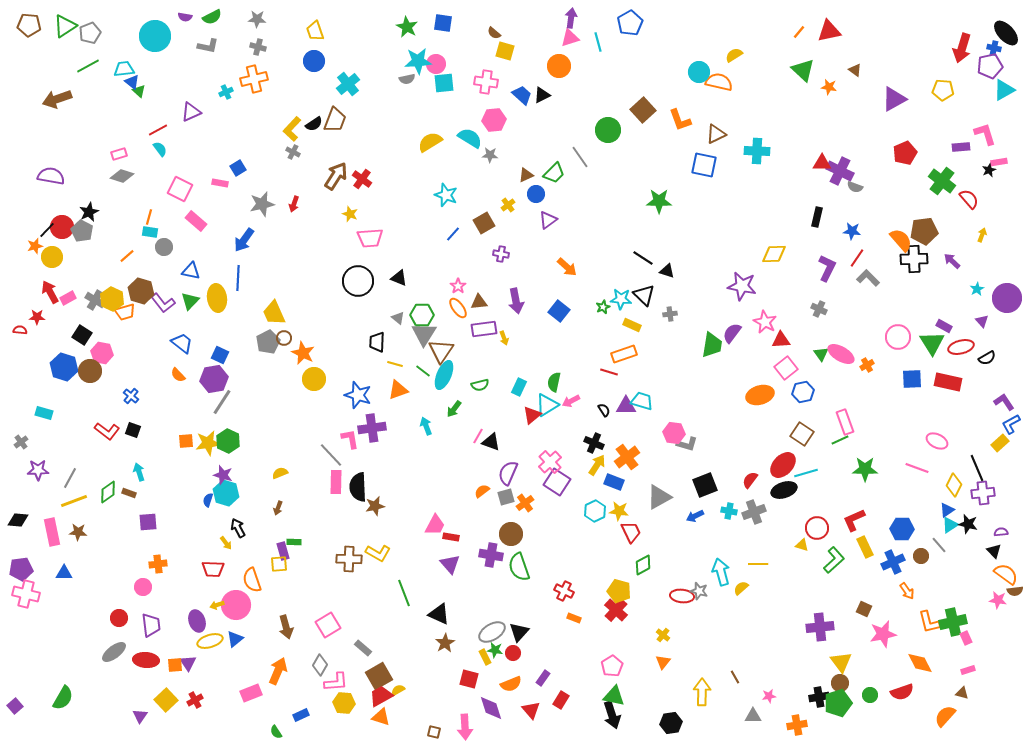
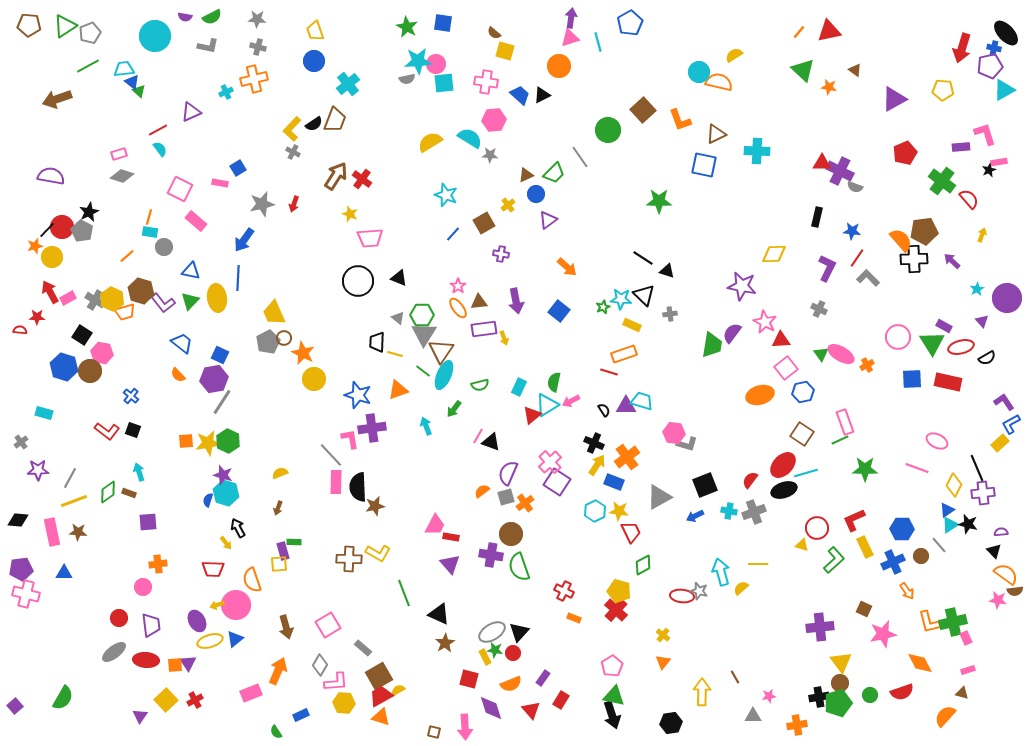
blue trapezoid at (522, 95): moved 2 px left
yellow line at (395, 364): moved 10 px up
purple ellipse at (197, 621): rotated 10 degrees counterclockwise
